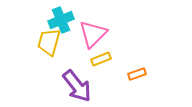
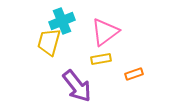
cyan cross: moved 1 px right, 1 px down
pink triangle: moved 12 px right, 2 px up; rotated 8 degrees clockwise
yellow rectangle: rotated 12 degrees clockwise
orange rectangle: moved 3 px left
